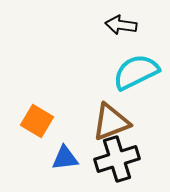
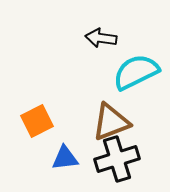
black arrow: moved 20 px left, 13 px down
orange square: rotated 32 degrees clockwise
